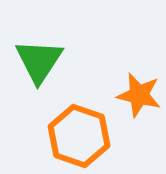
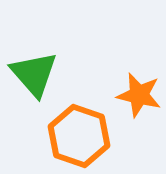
green triangle: moved 5 px left, 13 px down; rotated 14 degrees counterclockwise
